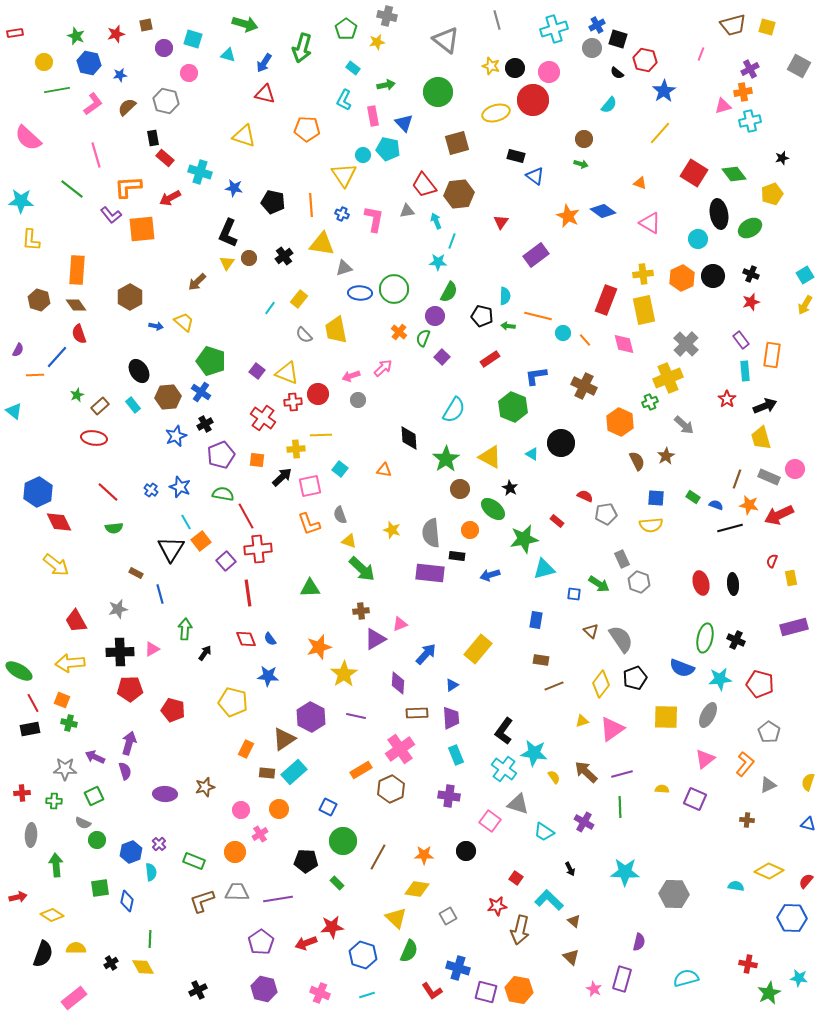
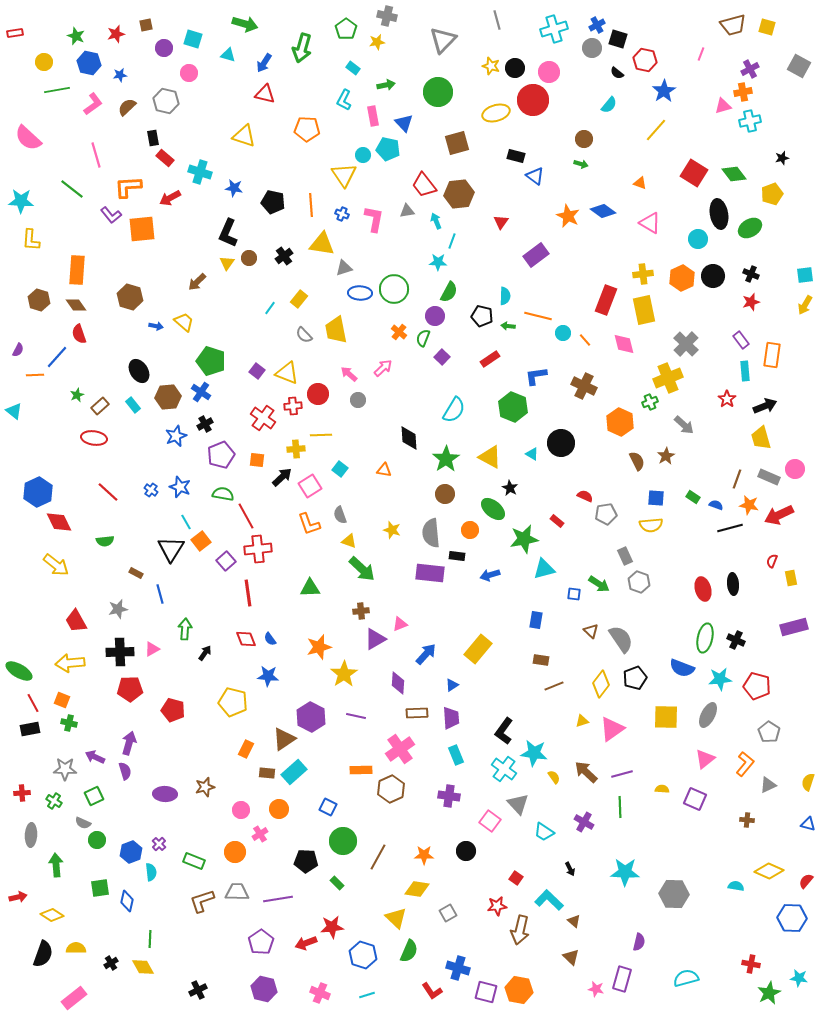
gray triangle at (446, 40): moved 3 px left; rotated 36 degrees clockwise
yellow line at (660, 133): moved 4 px left, 3 px up
cyan square at (805, 275): rotated 24 degrees clockwise
brown hexagon at (130, 297): rotated 15 degrees counterclockwise
pink arrow at (351, 376): moved 2 px left, 2 px up; rotated 60 degrees clockwise
red cross at (293, 402): moved 4 px down
pink square at (310, 486): rotated 20 degrees counterclockwise
brown circle at (460, 489): moved 15 px left, 5 px down
green semicircle at (114, 528): moved 9 px left, 13 px down
gray rectangle at (622, 559): moved 3 px right, 3 px up
red ellipse at (701, 583): moved 2 px right, 6 px down
red pentagon at (760, 684): moved 3 px left, 2 px down
orange rectangle at (361, 770): rotated 30 degrees clockwise
green cross at (54, 801): rotated 28 degrees clockwise
gray triangle at (518, 804): rotated 30 degrees clockwise
gray square at (448, 916): moved 3 px up
red cross at (748, 964): moved 3 px right
pink star at (594, 989): moved 2 px right; rotated 14 degrees counterclockwise
